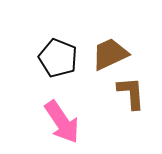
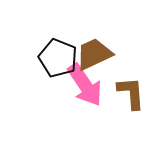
brown trapezoid: moved 16 px left
pink arrow: moved 23 px right, 37 px up
